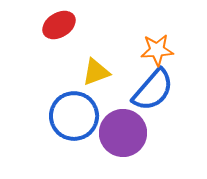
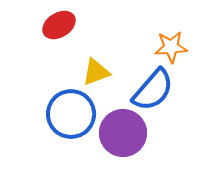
orange star: moved 14 px right, 3 px up
blue circle: moved 3 px left, 2 px up
